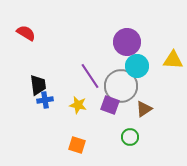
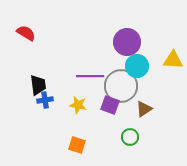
purple line: rotated 56 degrees counterclockwise
